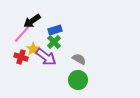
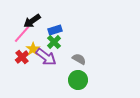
red cross: moved 1 px right; rotated 32 degrees clockwise
